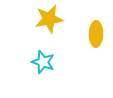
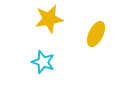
yellow ellipse: rotated 25 degrees clockwise
